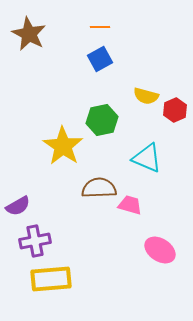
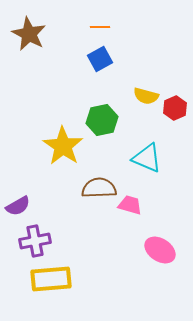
red hexagon: moved 2 px up
